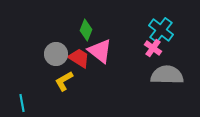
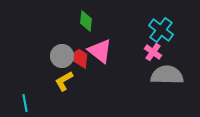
green diamond: moved 9 px up; rotated 15 degrees counterclockwise
pink cross: moved 4 px down
gray circle: moved 6 px right, 2 px down
cyan line: moved 3 px right
